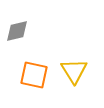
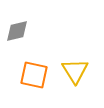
yellow triangle: moved 1 px right
